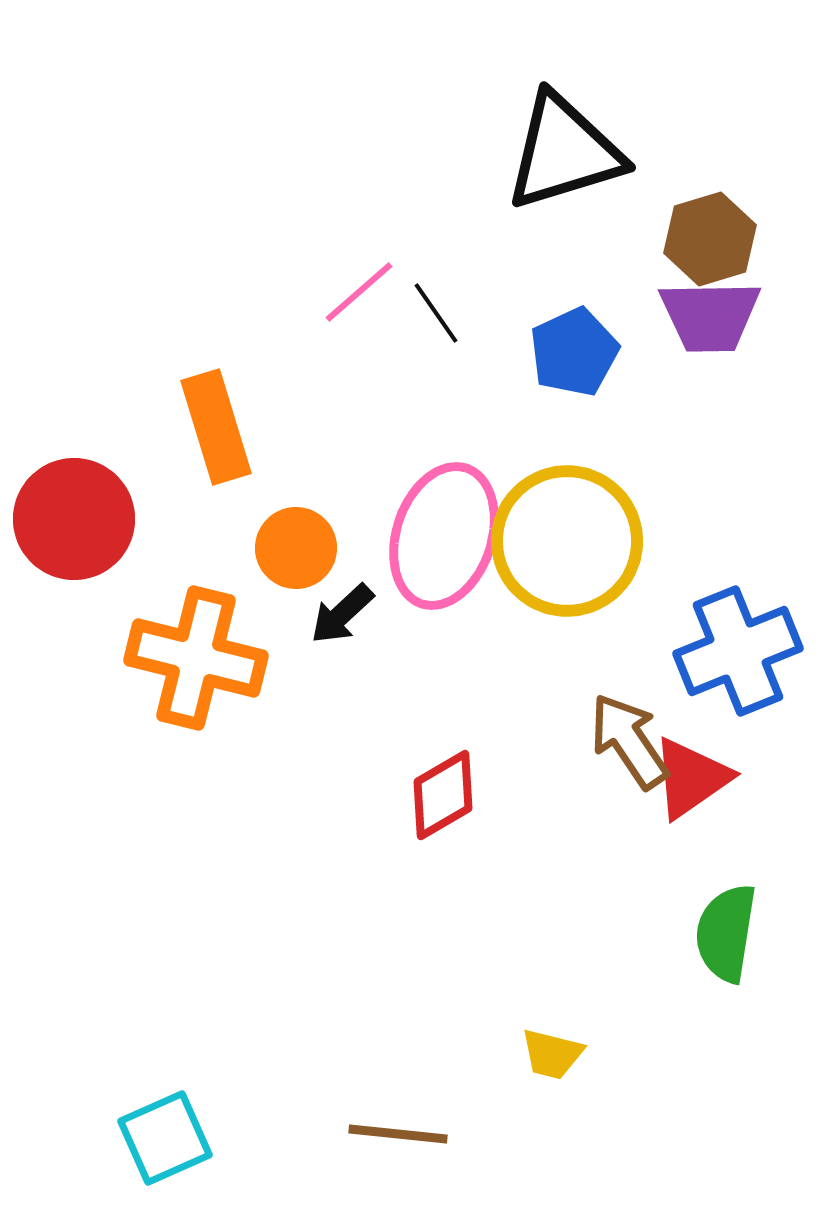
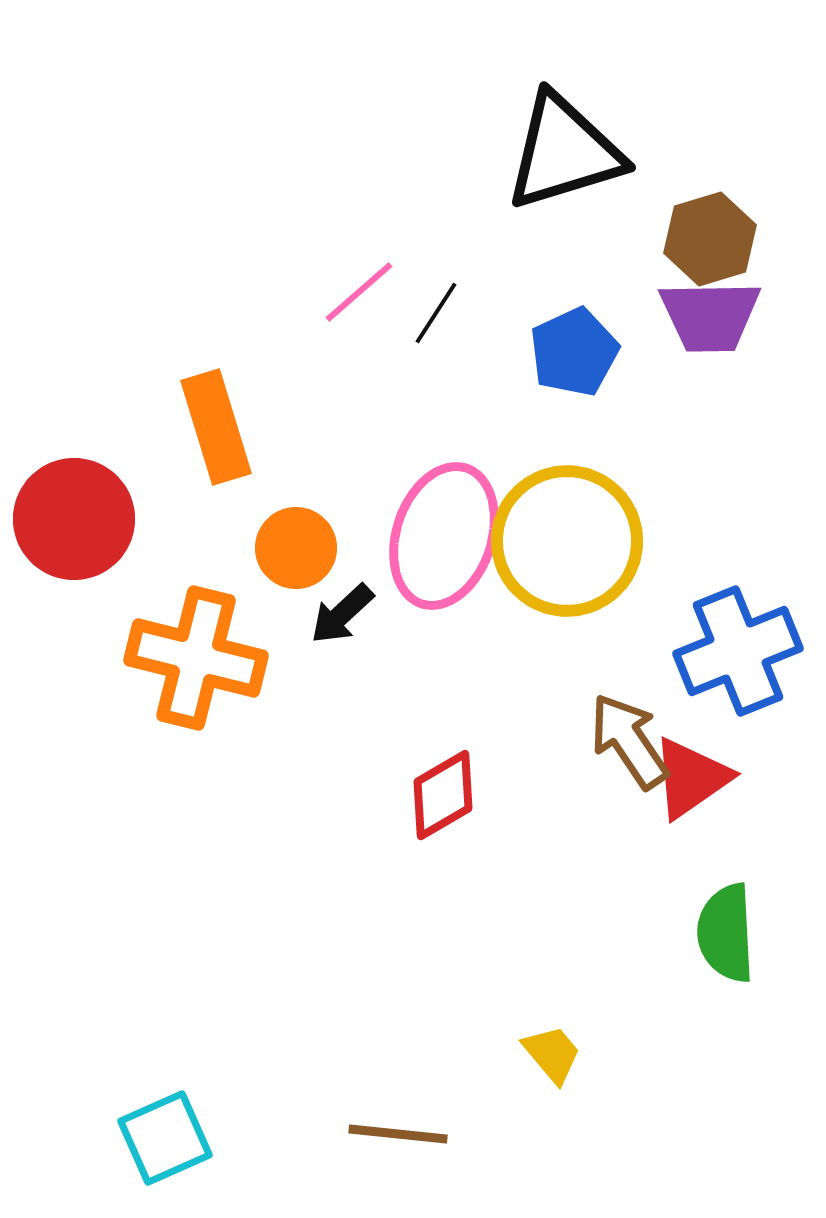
black line: rotated 68 degrees clockwise
green semicircle: rotated 12 degrees counterclockwise
yellow trapezoid: rotated 144 degrees counterclockwise
